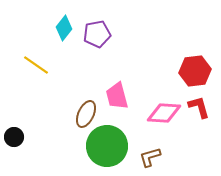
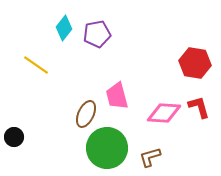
red hexagon: moved 8 px up; rotated 16 degrees clockwise
green circle: moved 2 px down
